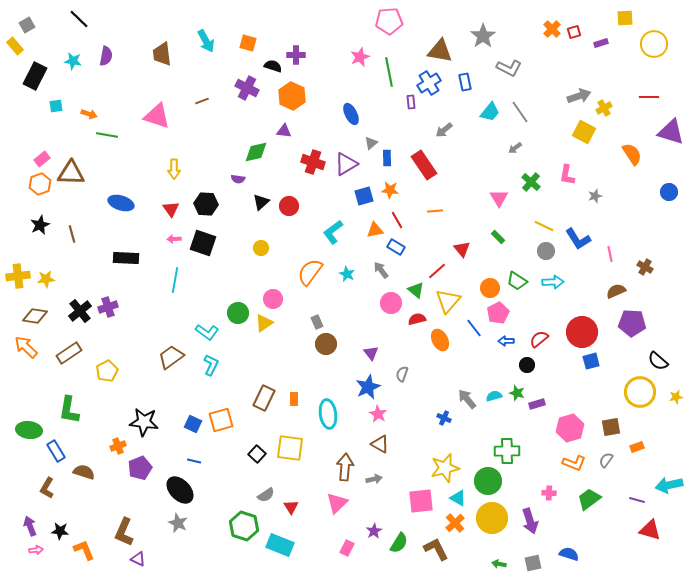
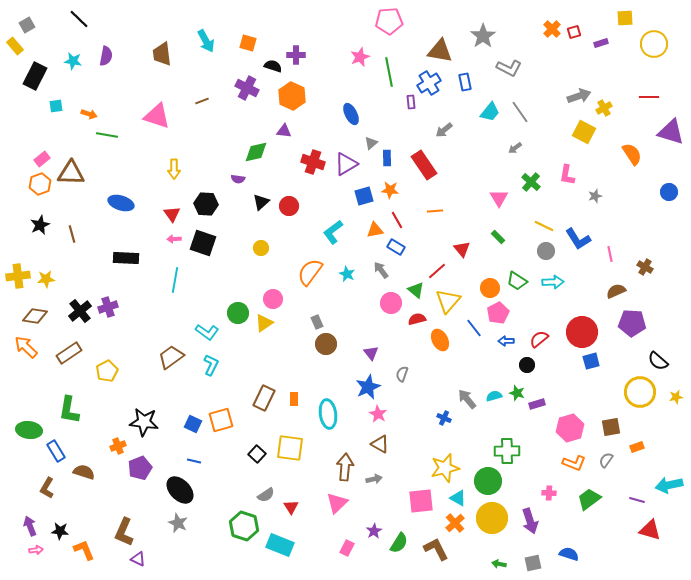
red triangle at (171, 209): moved 1 px right, 5 px down
